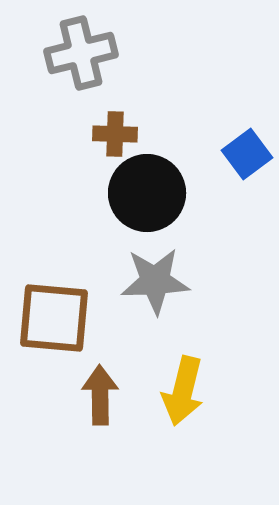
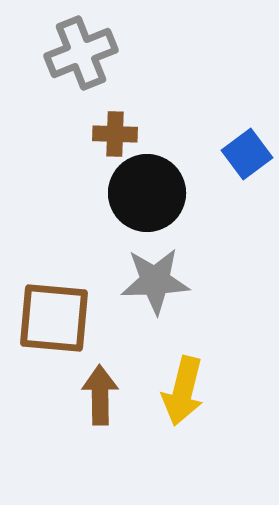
gray cross: rotated 8 degrees counterclockwise
